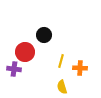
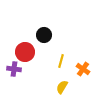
orange cross: moved 3 px right, 1 px down; rotated 32 degrees clockwise
yellow semicircle: rotated 48 degrees clockwise
